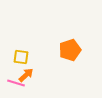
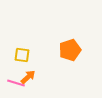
yellow square: moved 1 px right, 2 px up
orange arrow: moved 2 px right, 2 px down
